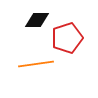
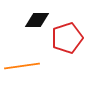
orange line: moved 14 px left, 2 px down
